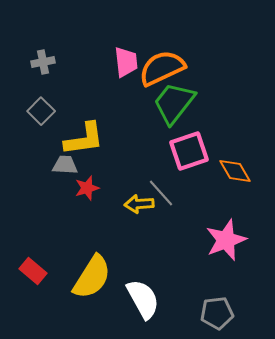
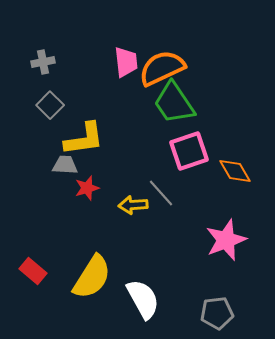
green trapezoid: rotated 72 degrees counterclockwise
gray square: moved 9 px right, 6 px up
yellow arrow: moved 6 px left, 1 px down
